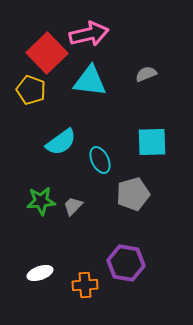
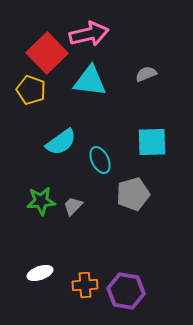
purple hexagon: moved 28 px down
